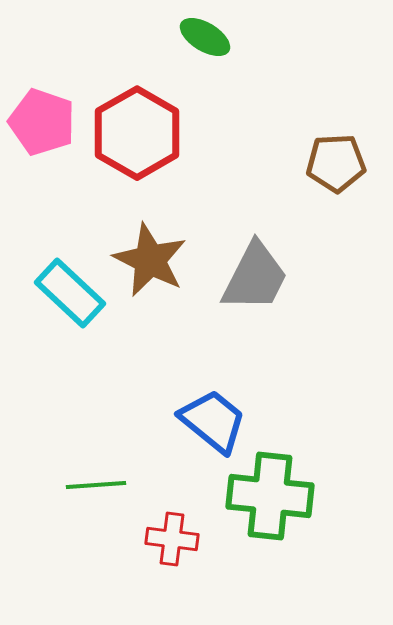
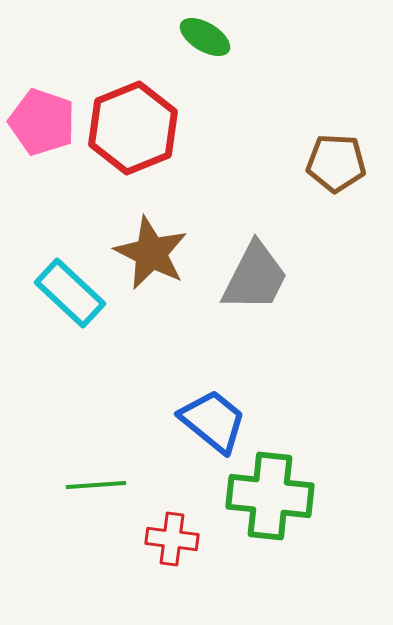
red hexagon: moved 4 px left, 5 px up; rotated 8 degrees clockwise
brown pentagon: rotated 6 degrees clockwise
brown star: moved 1 px right, 7 px up
